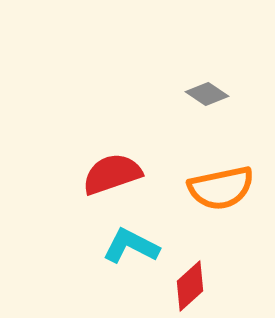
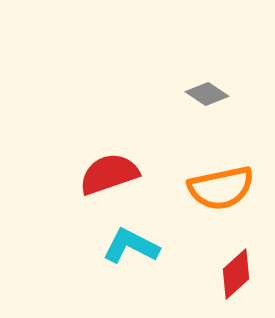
red semicircle: moved 3 px left
red diamond: moved 46 px right, 12 px up
